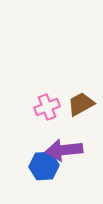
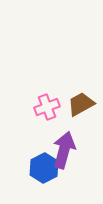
purple arrow: rotated 111 degrees clockwise
blue hexagon: moved 2 px down; rotated 24 degrees counterclockwise
